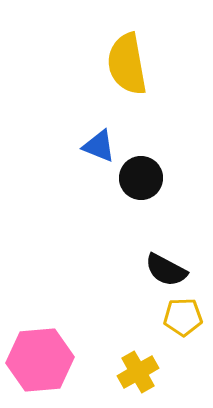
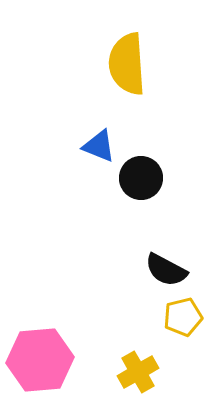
yellow semicircle: rotated 6 degrees clockwise
yellow pentagon: rotated 12 degrees counterclockwise
